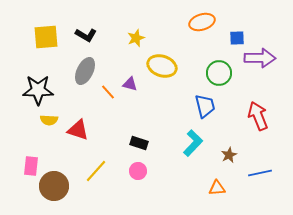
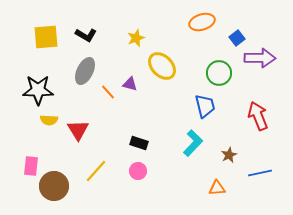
blue square: rotated 35 degrees counterclockwise
yellow ellipse: rotated 28 degrees clockwise
red triangle: rotated 40 degrees clockwise
